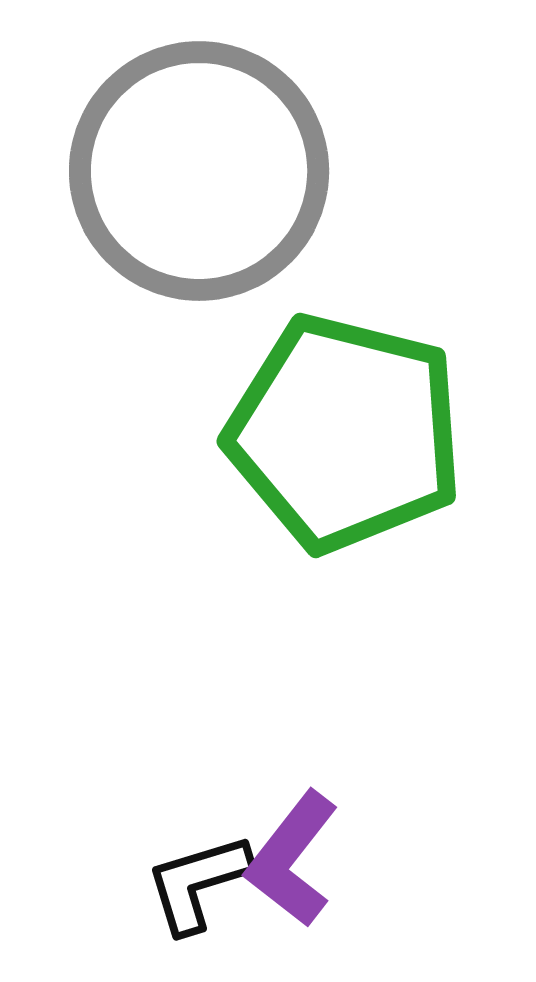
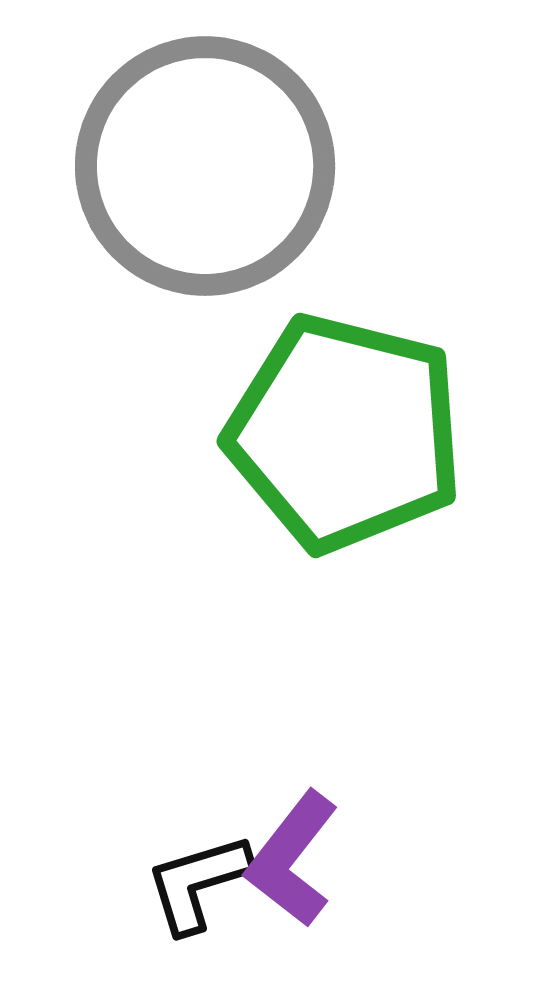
gray circle: moved 6 px right, 5 px up
